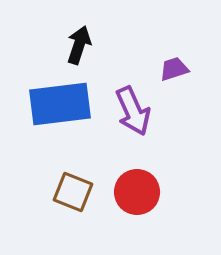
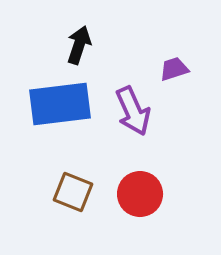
red circle: moved 3 px right, 2 px down
